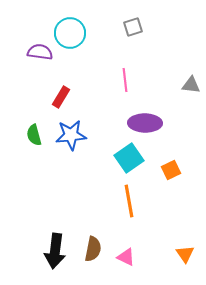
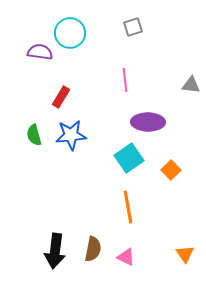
purple ellipse: moved 3 px right, 1 px up
orange square: rotated 18 degrees counterclockwise
orange line: moved 1 px left, 6 px down
